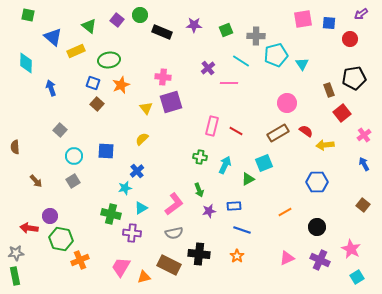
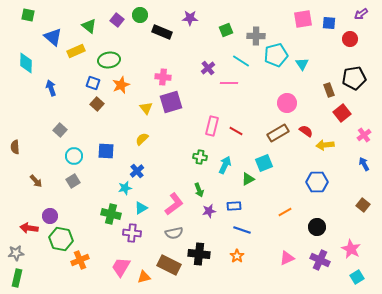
purple star at (194, 25): moved 4 px left, 7 px up
green rectangle at (15, 276): moved 2 px right, 2 px down; rotated 24 degrees clockwise
